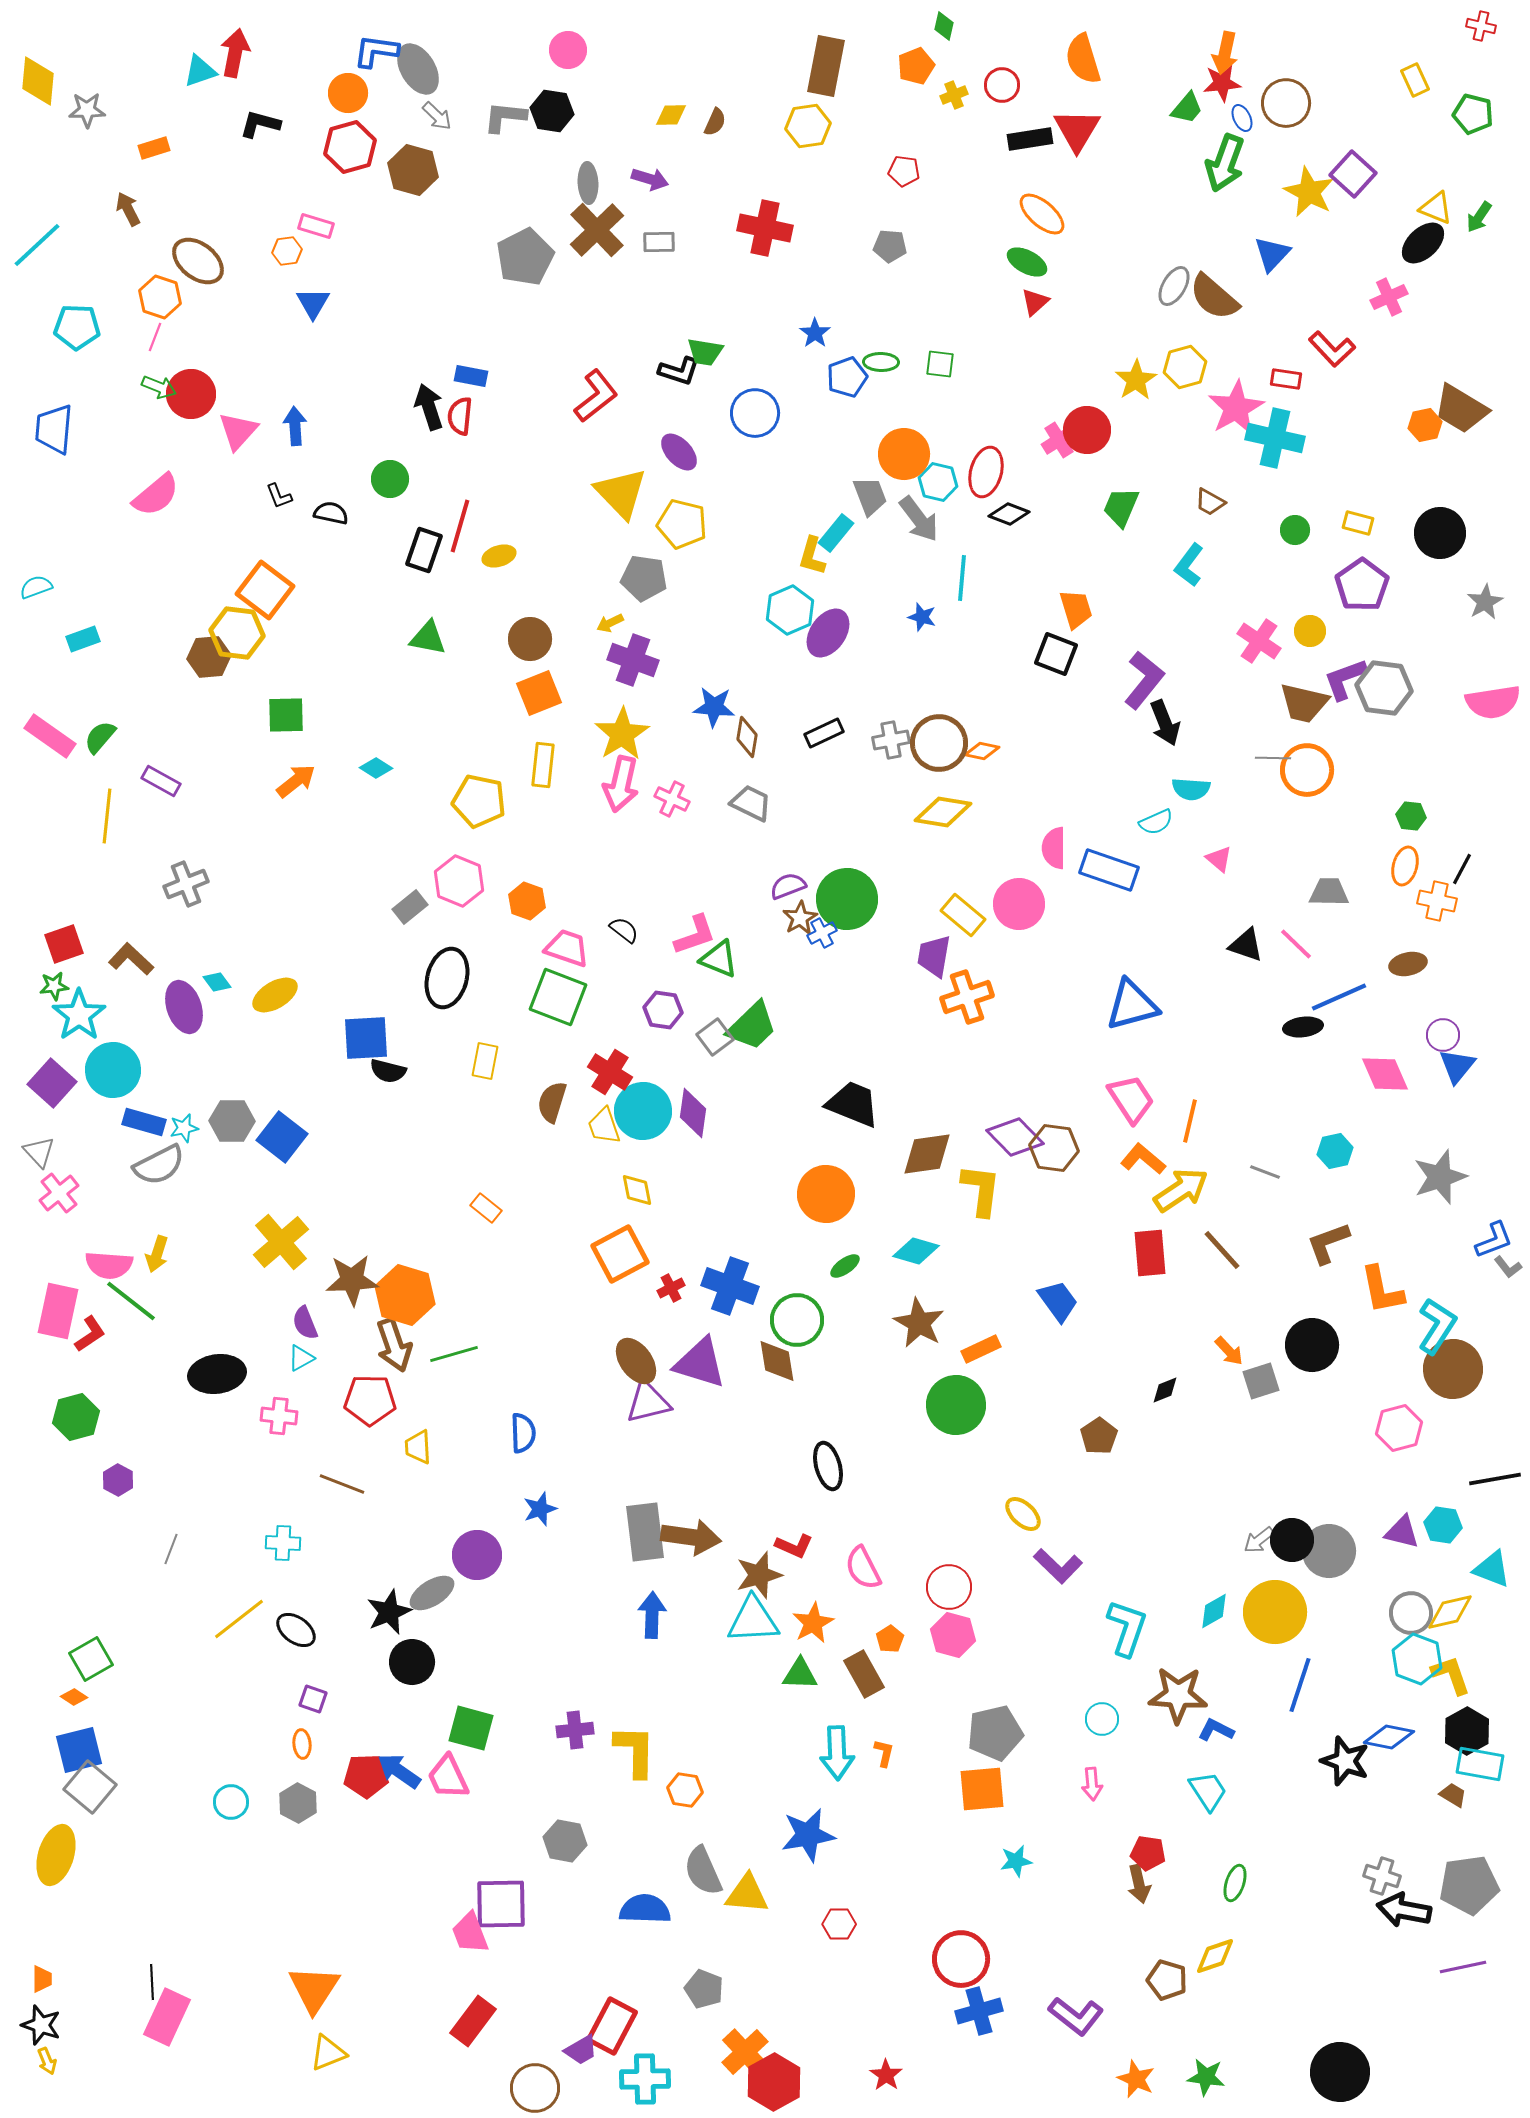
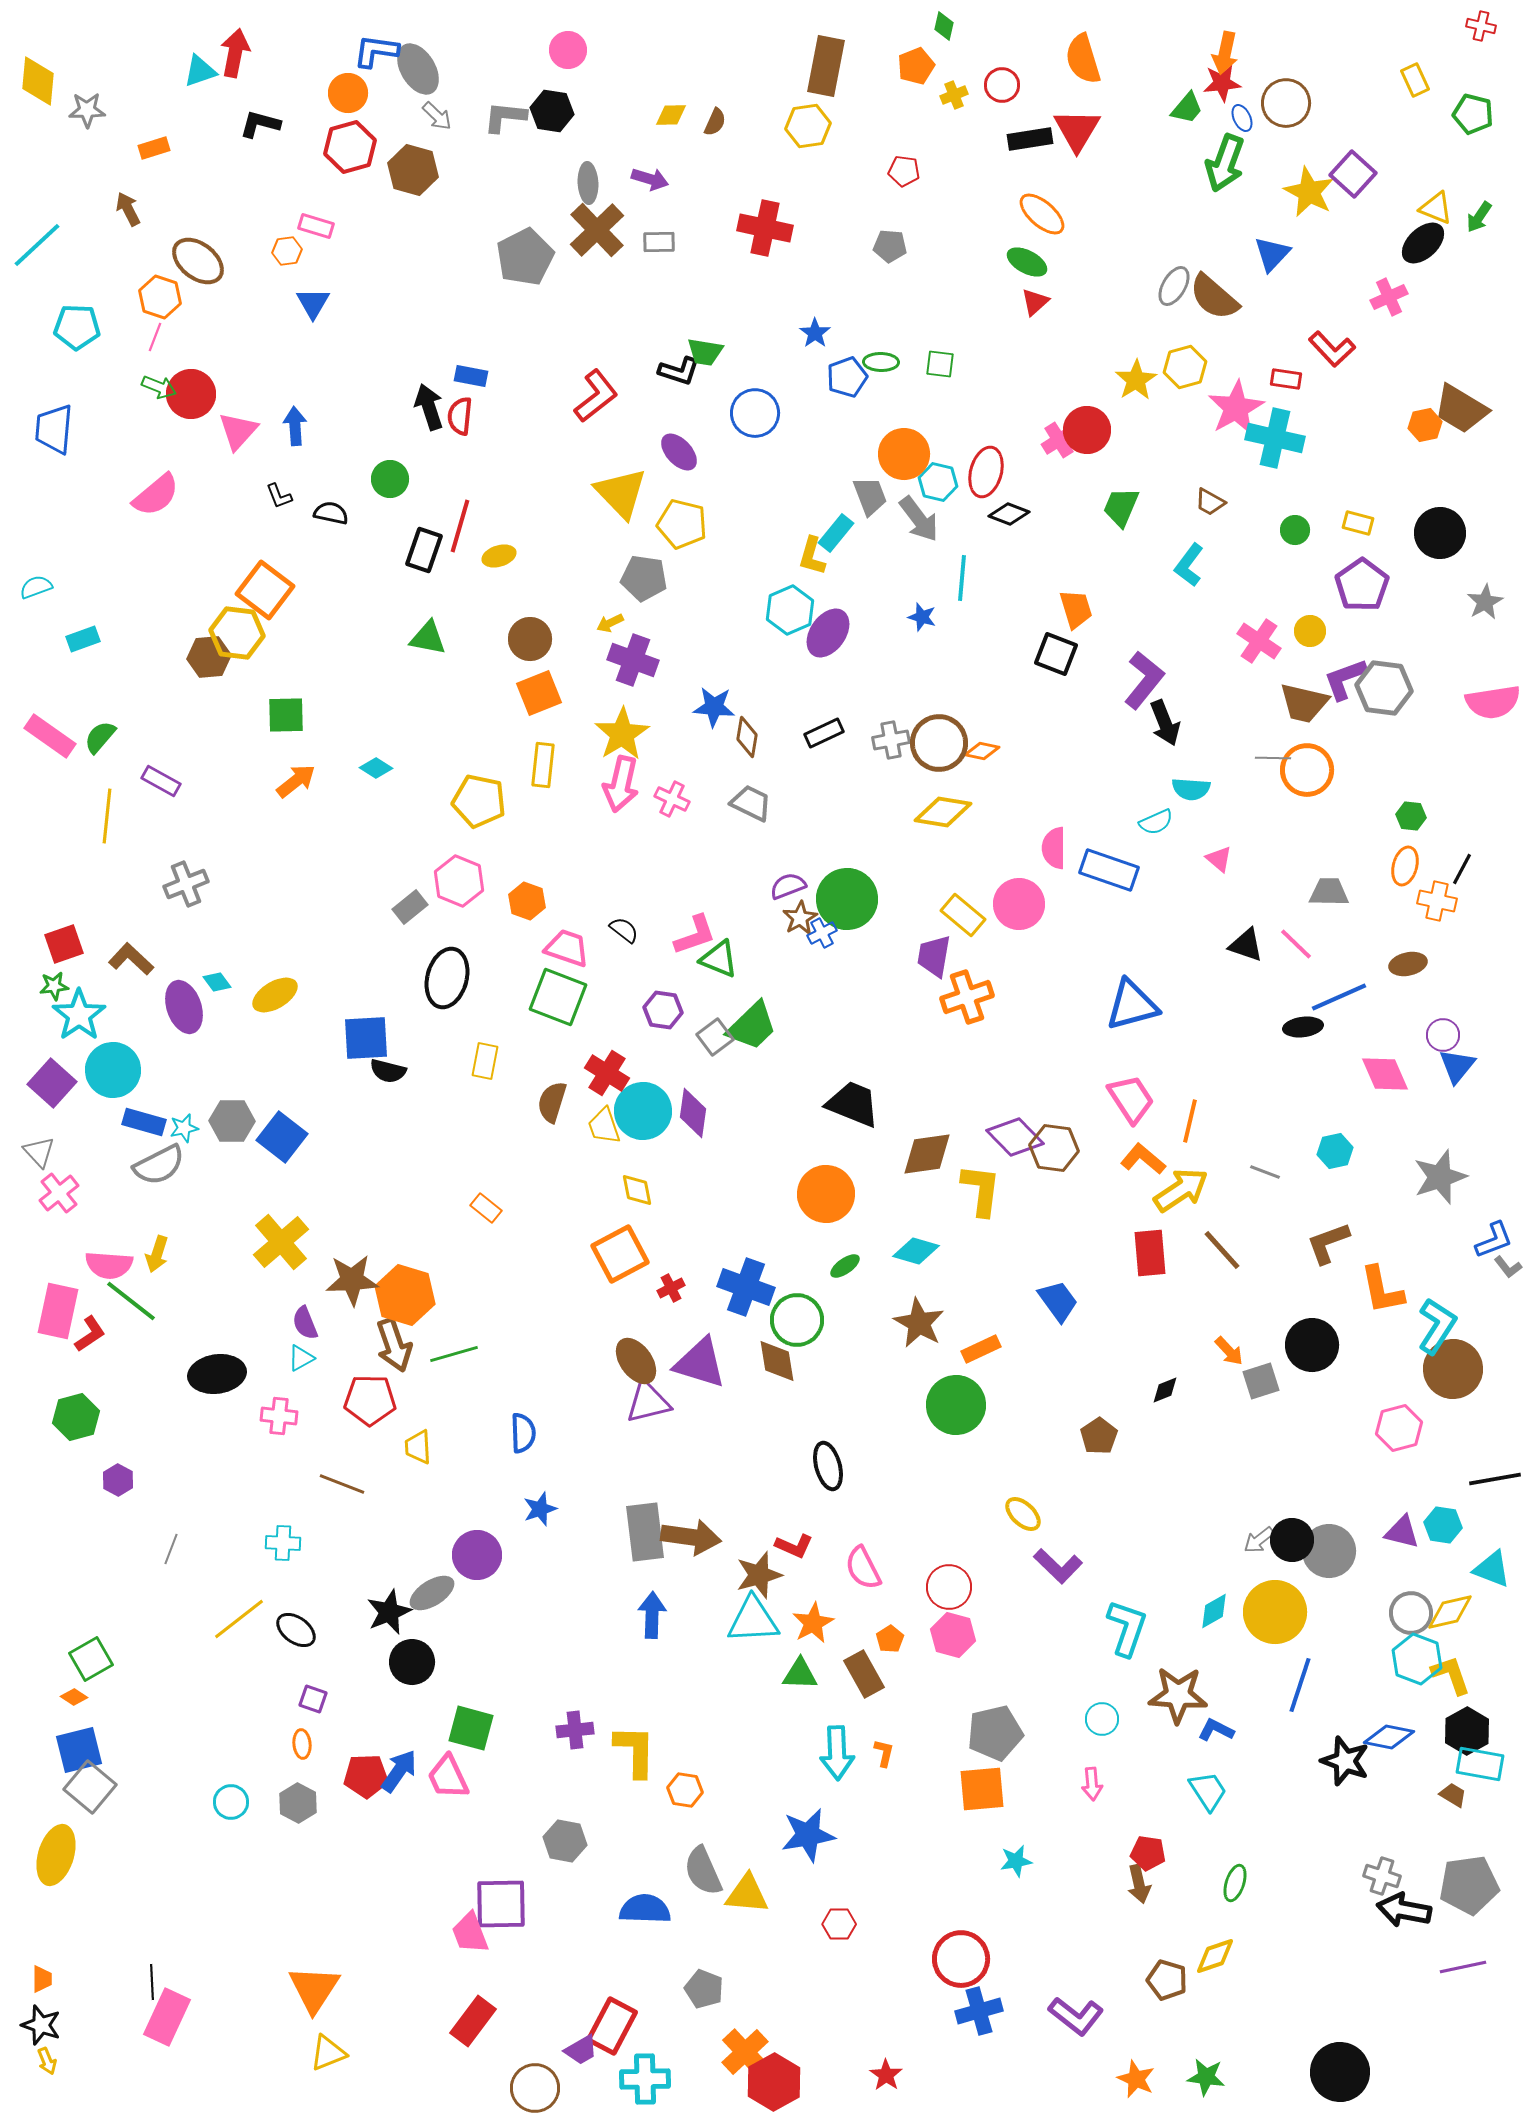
red cross at (610, 1072): moved 3 px left, 1 px down
blue cross at (730, 1286): moved 16 px right, 1 px down
blue arrow at (399, 1771): rotated 90 degrees clockwise
